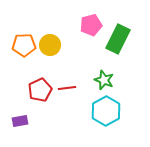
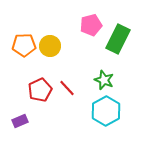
yellow circle: moved 1 px down
red line: rotated 54 degrees clockwise
purple rectangle: rotated 14 degrees counterclockwise
